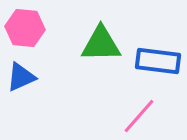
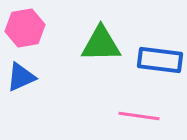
pink hexagon: rotated 15 degrees counterclockwise
blue rectangle: moved 2 px right, 1 px up
pink line: rotated 57 degrees clockwise
